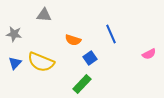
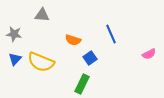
gray triangle: moved 2 px left
blue triangle: moved 4 px up
green rectangle: rotated 18 degrees counterclockwise
